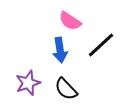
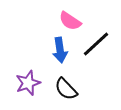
black line: moved 5 px left, 1 px up
